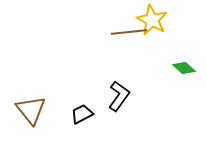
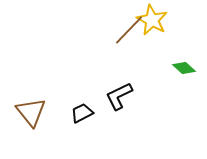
brown line: moved 2 px up; rotated 40 degrees counterclockwise
black L-shape: rotated 152 degrees counterclockwise
brown triangle: moved 2 px down
black trapezoid: moved 1 px up
